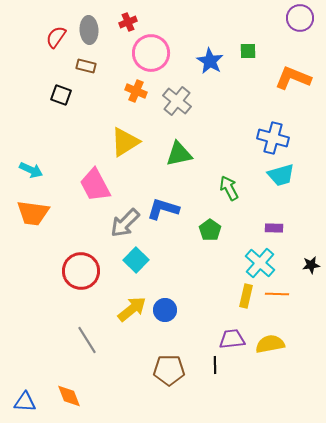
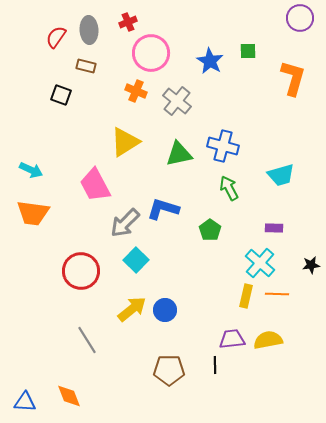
orange L-shape: rotated 84 degrees clockwise
blue cross: moved 50 px left, 8 px down
yellow semicircle: moved 2 px left, 4 px up
